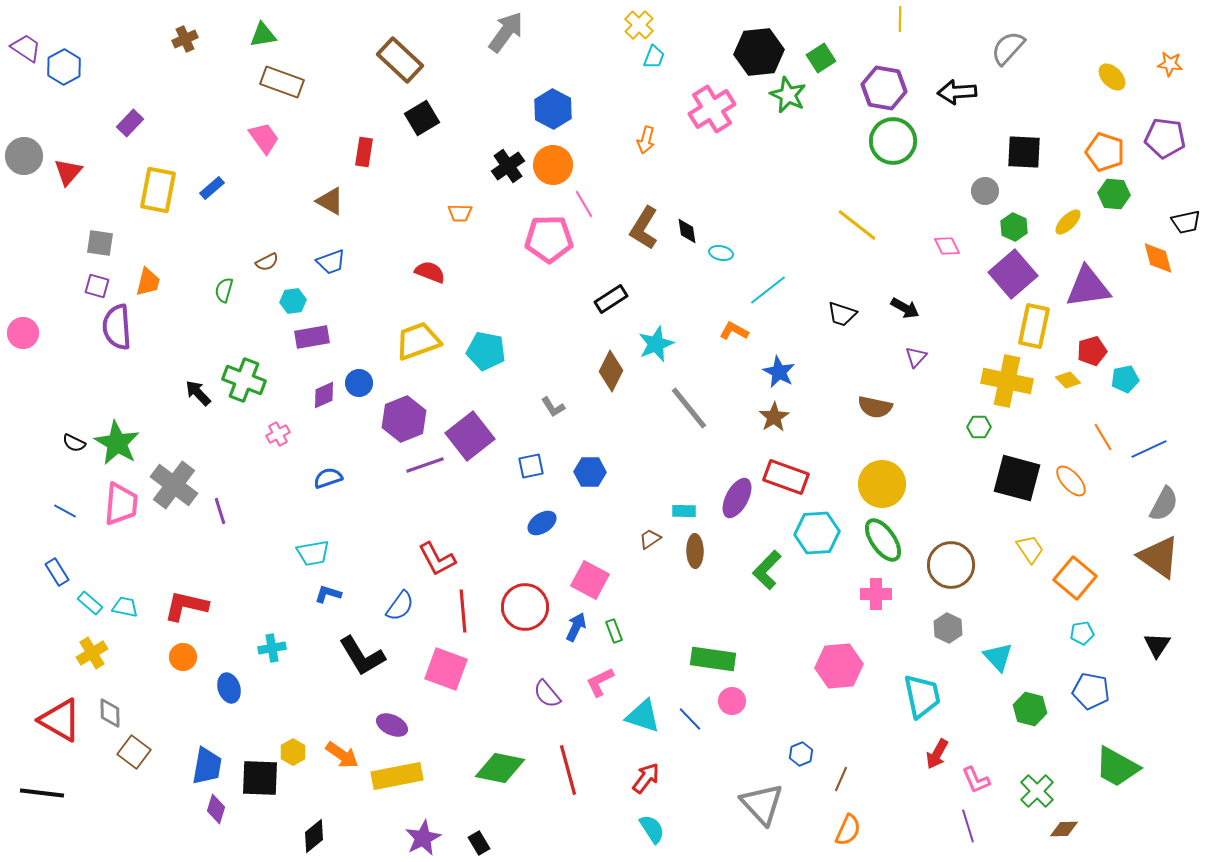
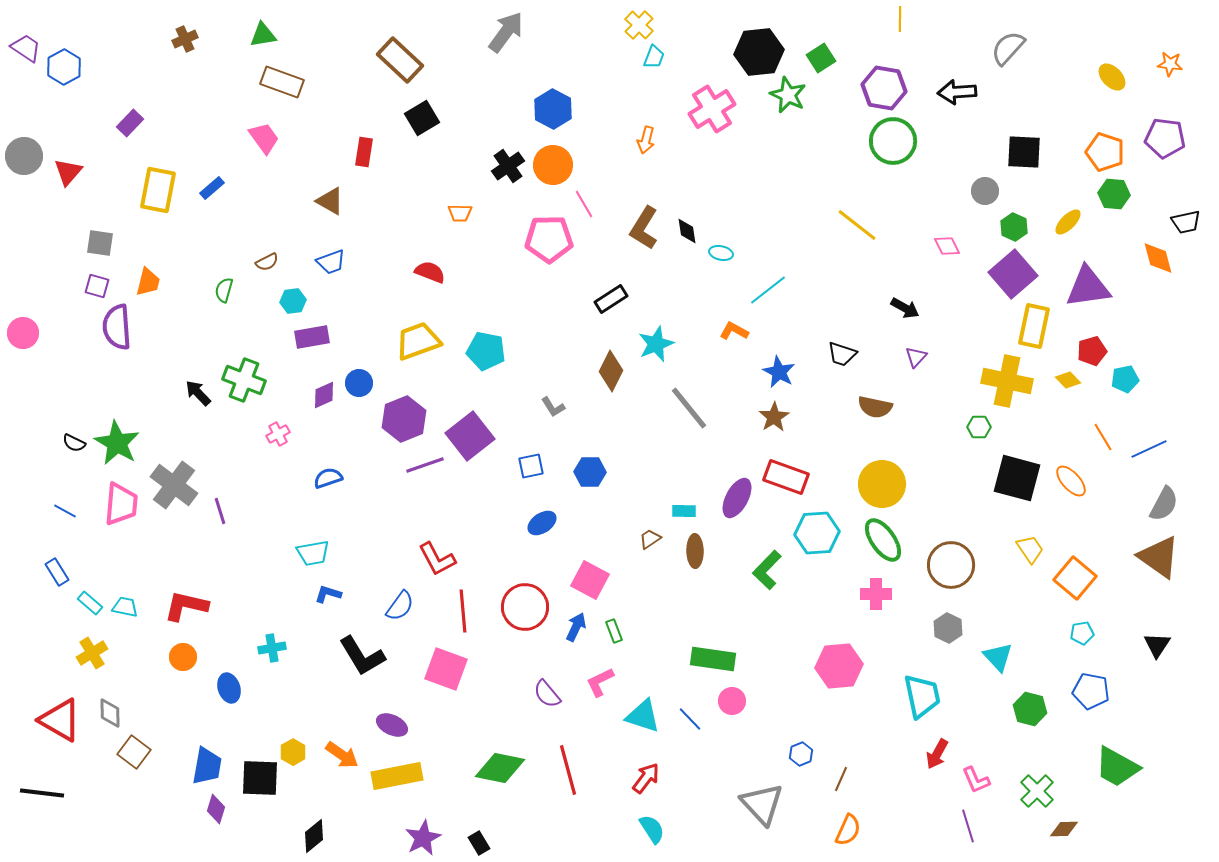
black trapezoid at (842, 314): moved 40 px down
